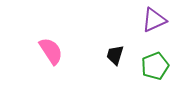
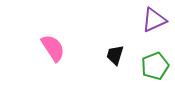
pink semicircle: moved 2 px right, 3 px up
